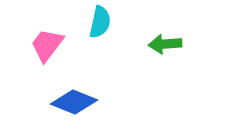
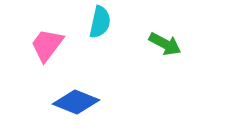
green arrow: rotated 148 degrees counterclockwise
blue diamond: moved 2 px right
